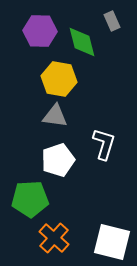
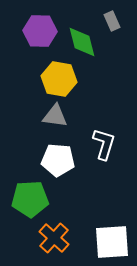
white pentagon: rotated 24 degrees clockwise
white square: rotated 18 degrees counterclockwise
